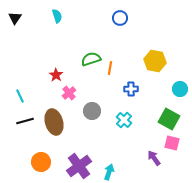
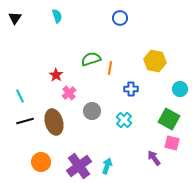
cyan arrow: moved 2 px left, 6 px up
